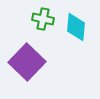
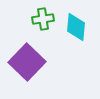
green cross: rotated 20 degrees counterclockwise
